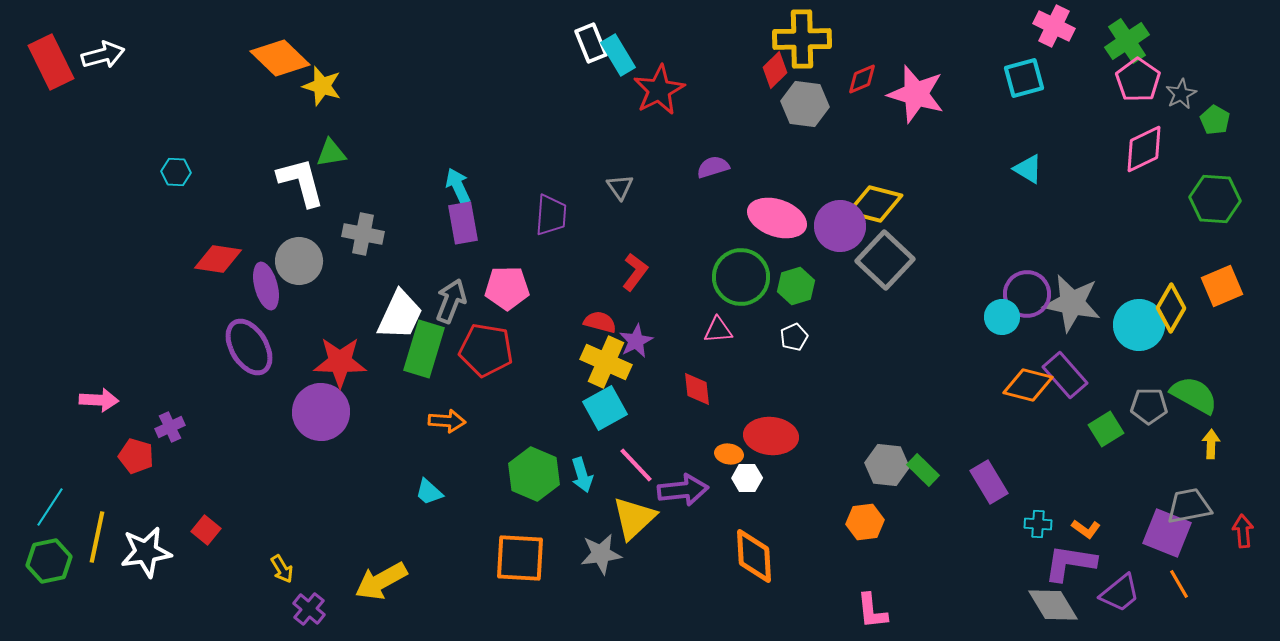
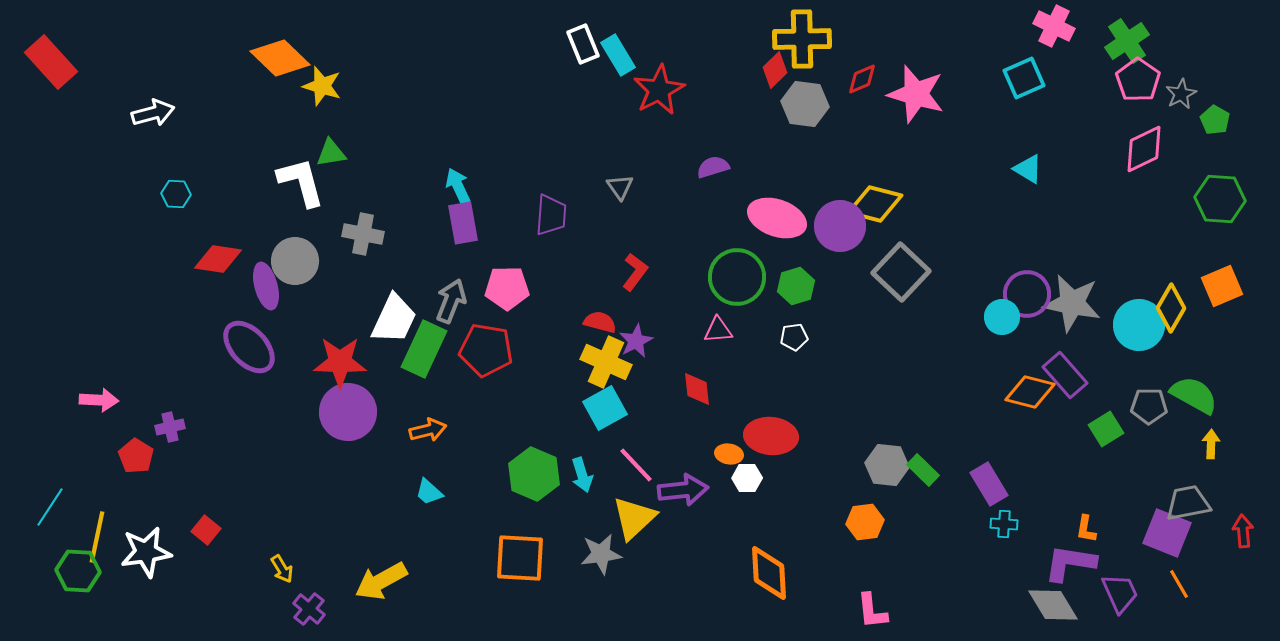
white rectangle at (591, 43): moved 8 px left, 1 px down
white arrow at (103, 55): moved 50 px right, 58 px down
red rectangle at (51, 62): rotated 16 degrees counterclockwise
cyan square at (1024, 78): rotated 9 degrees counterclockwise
cyan hexagon at (176, 172): moved 22 px down
green hexagon at (1215, 199): moved 5 px right
gray square at (885, 260): moved 16 px right, 12 px down
gray circle at (299, 261): moved 4 px left
green circle at (741, 277): moved 4 px left
white trapezoid at (400, 315): moved 6 px left, 4 px down
white pentagon at (794, 337): rotated 16 degrees clockwise
purple ellipse at (249, 347): rotated 12 degrees counterclockwise
green rectangle at (424, 349): rotated 8 degrees clockwise
orange diamond at (1028, 385): moved 2 px right, 7 px down
purple circle at (321, 412): moved 27 px right
orange arrow at (447, 421): moved 19 px left, 9 px down; rotated 18 degrees counterclockwise
purple cross at (170, 427): rotated 12 degrees clockwise
red pentagon at (136, 456): rotated 16 degrees clockwise
purple rectangle at (989, 482): moved 2 px down
gray trapezoid at (1189, 506): moved 1 px left, 3 px up
cyan cross at (1038, 524): moved 34 px left
orange L-shape at (1086, 529): rotated 64 degrees clockwise
orange diamond at (754, 556): moved 15 px right, 17 px down
green hexagon at (49, 561): moved 29 px right, 10 px down; rotated 15 degrees clockwise
purple trapezoid at (1120, 593): rotated 75 degrees counterclockwise
